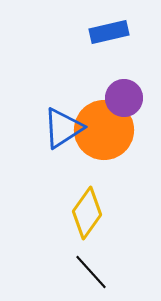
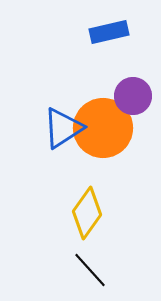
purple circle: moved 9 px right, 2 px up
orange circle: moved 1 px left, 2 px up
black line: moved 1 px left, 2 px up
